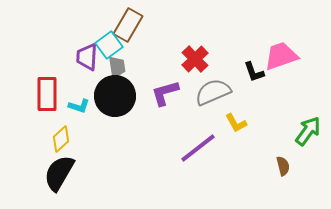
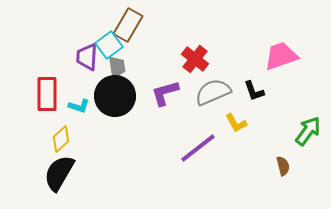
red cross: rotated 8 degrees counterclockwise
black L-shape: moved 19 px down
